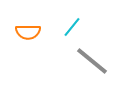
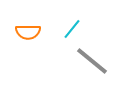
cyan line: moved 2 px down
